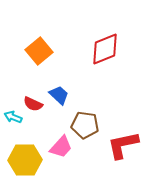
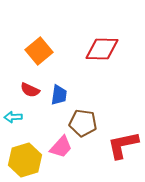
red diamond: moved 3 px left; rotated 24 degrees clockwise
blue trapezoid: rotated 55 degrees clockwise
red semicircle: moved 3 px left, 14 px up
cyan arrow: rotated 24 degrees counterclockwise
brown pentagon: moved 2 px left, 2 px up
yellow hexagon: rotated 16 degrees counterclockwise
